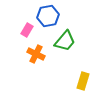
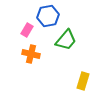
green trapezoid: moved 1 px right, 1 px up
orange cross: moved 5 px left; rotated 12 degrees counterclockwise
